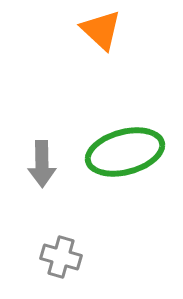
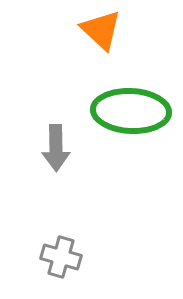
green ellipse: moved 6 px right, 41 px up; rotated 18 degrees clockwise
gray arrow: moved 14 px right, 16 px up
